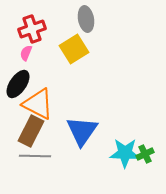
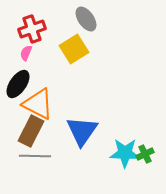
gray ellipse: rotated 25 degrees counterclockwise
